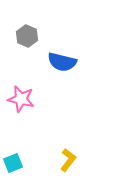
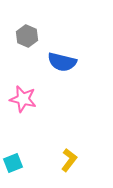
pink star: moved 2 px right
yellow L-shape: moved 1 px right
